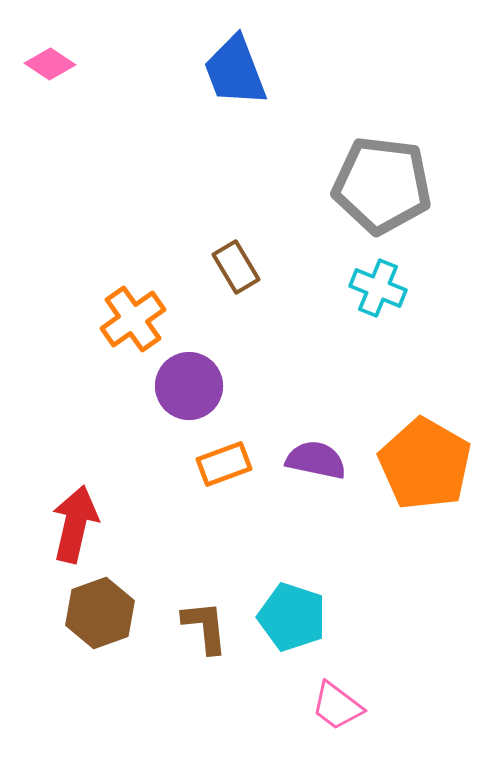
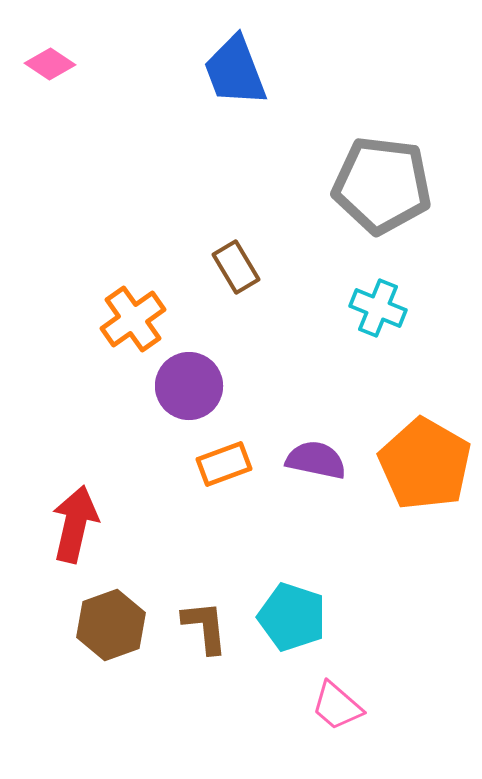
cyan cross: moved 20 px down
brown hexagon: moved 11 px right, 12 px down
pink trapezoid: rotated 4 degrees clockwise
